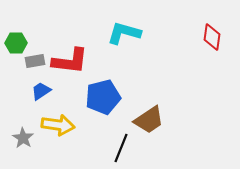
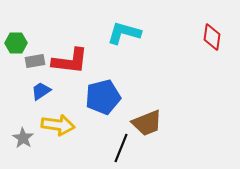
brown trapezoid: moved 2 px left, 3 px down; rotated 12 degrees clockwise
